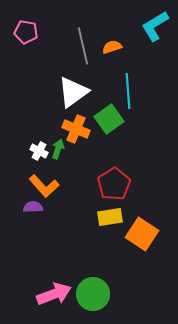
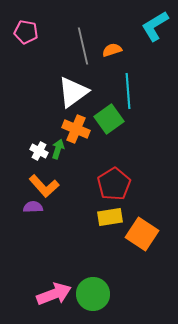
orange semicircle: moved 3 px down
